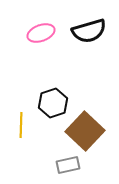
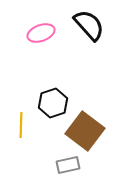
black semicircle: moved 6 px up; rotated 116 degrees counterclockwise
brown square: rotated 6 degrees counterclockwise
